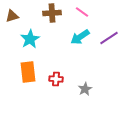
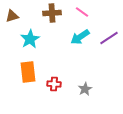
red cross: moved 2 px left, 5 px down
